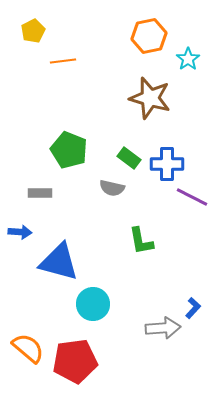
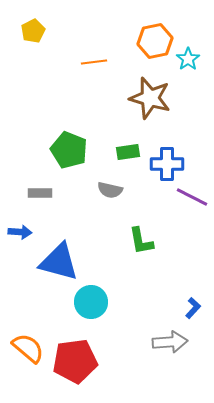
orange hexagon: moved 6 px right, 5 px down
orange line: moved 31 px right, 1 px down
green rectangle: moved 1 px left, 6 px up; rotated 45 degrees counterclockwise
gray semicircle: moved 2 px left, 2 px down
cyan circle: moved 2 px left, 2 px up
gray arrow: moved 7 px right, 14 px down
